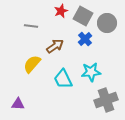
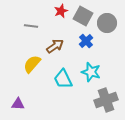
blue cross: moved 1 px right, 2 px down
cyan star: rotated 24 degrees clockwise
